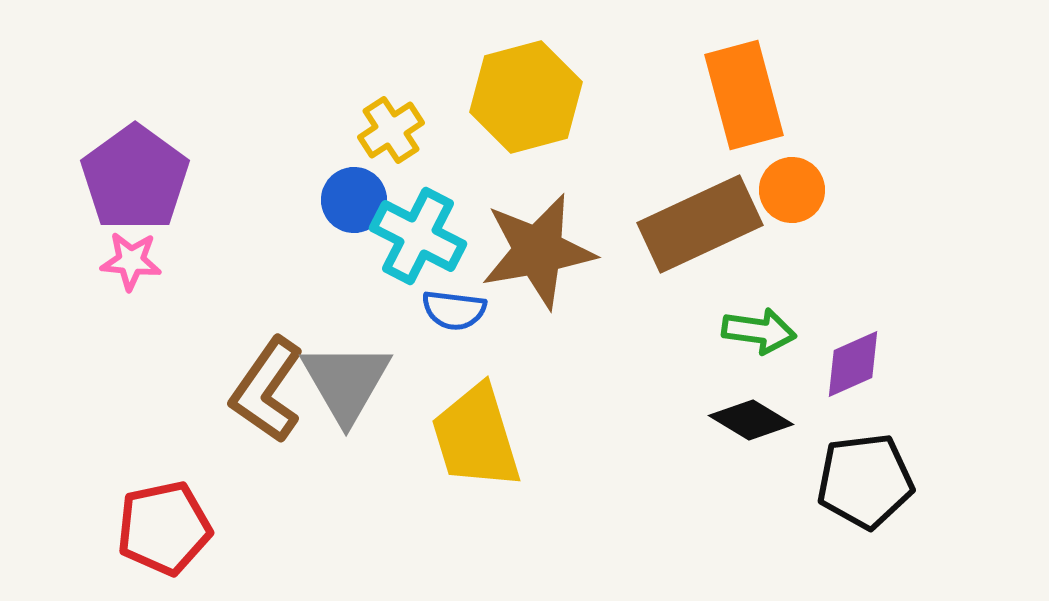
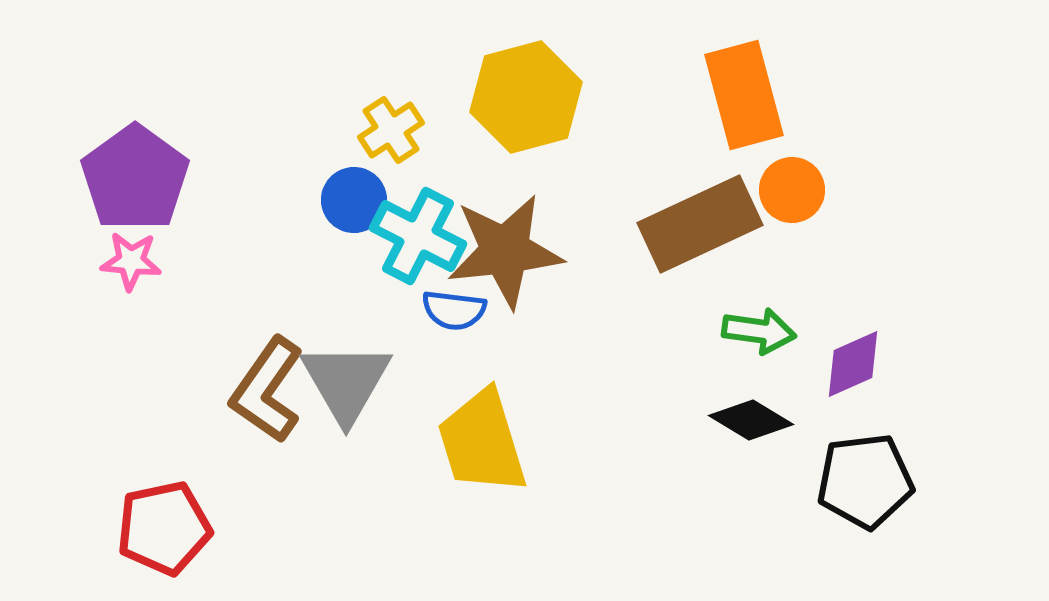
brown star: moved 33 px left; rotated 4 degrees clockwise
yellow trapezoid: moved 6 px right, 5 px down
